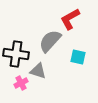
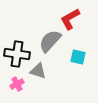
black cross: moved 1 px right
pink cross: moved 4 px left, 1 px down
